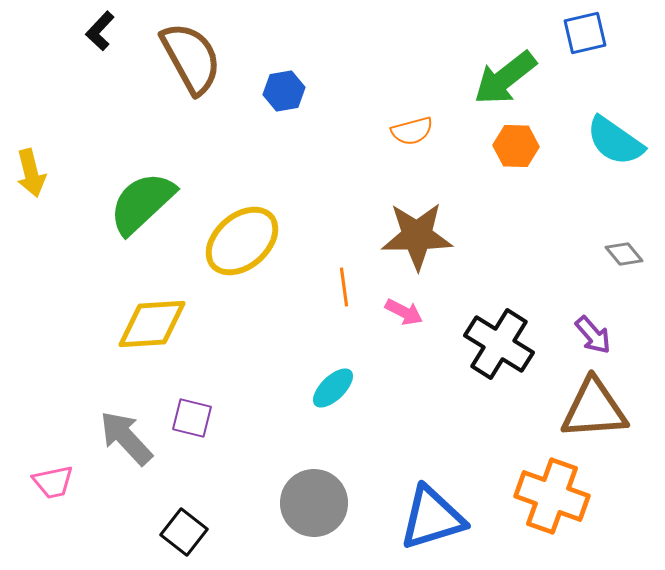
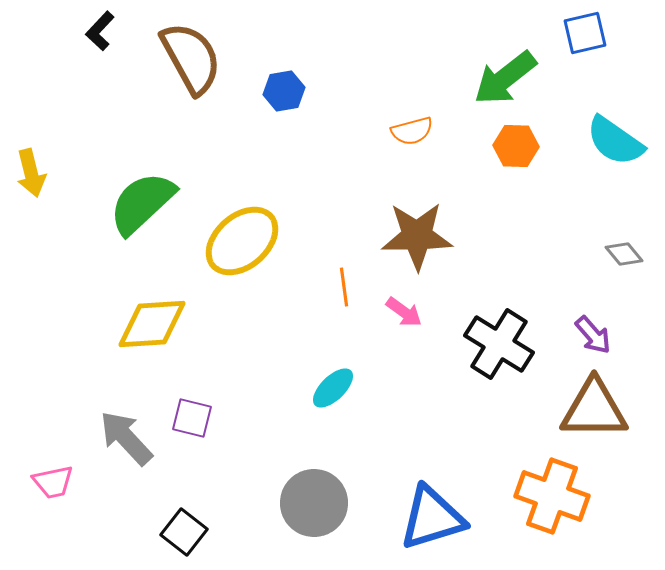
pink arrow: rotated 9 degrees clockwise
brown triangle: rotated 4 degrees clockwise
